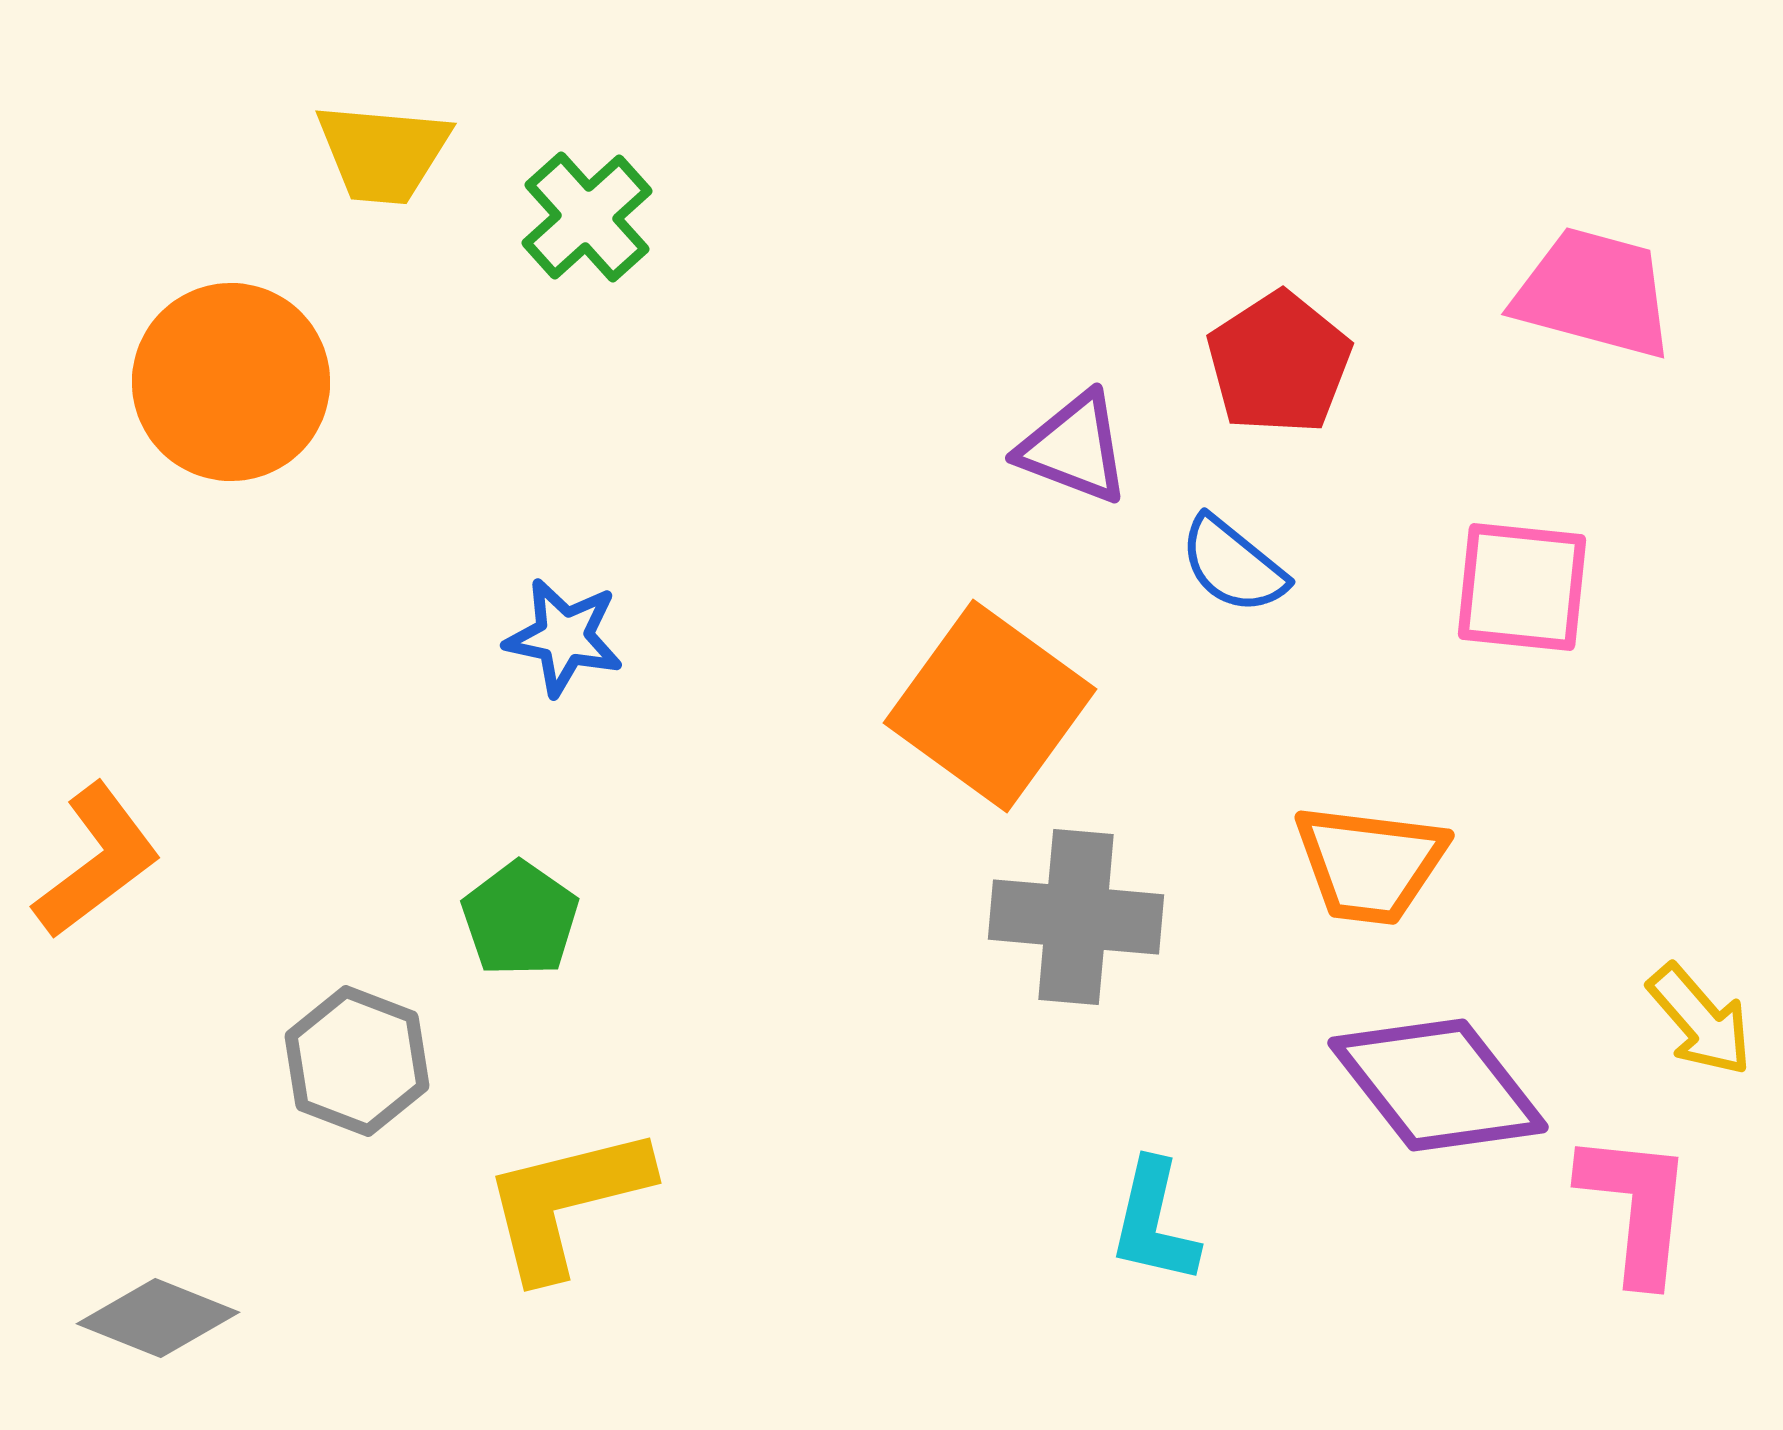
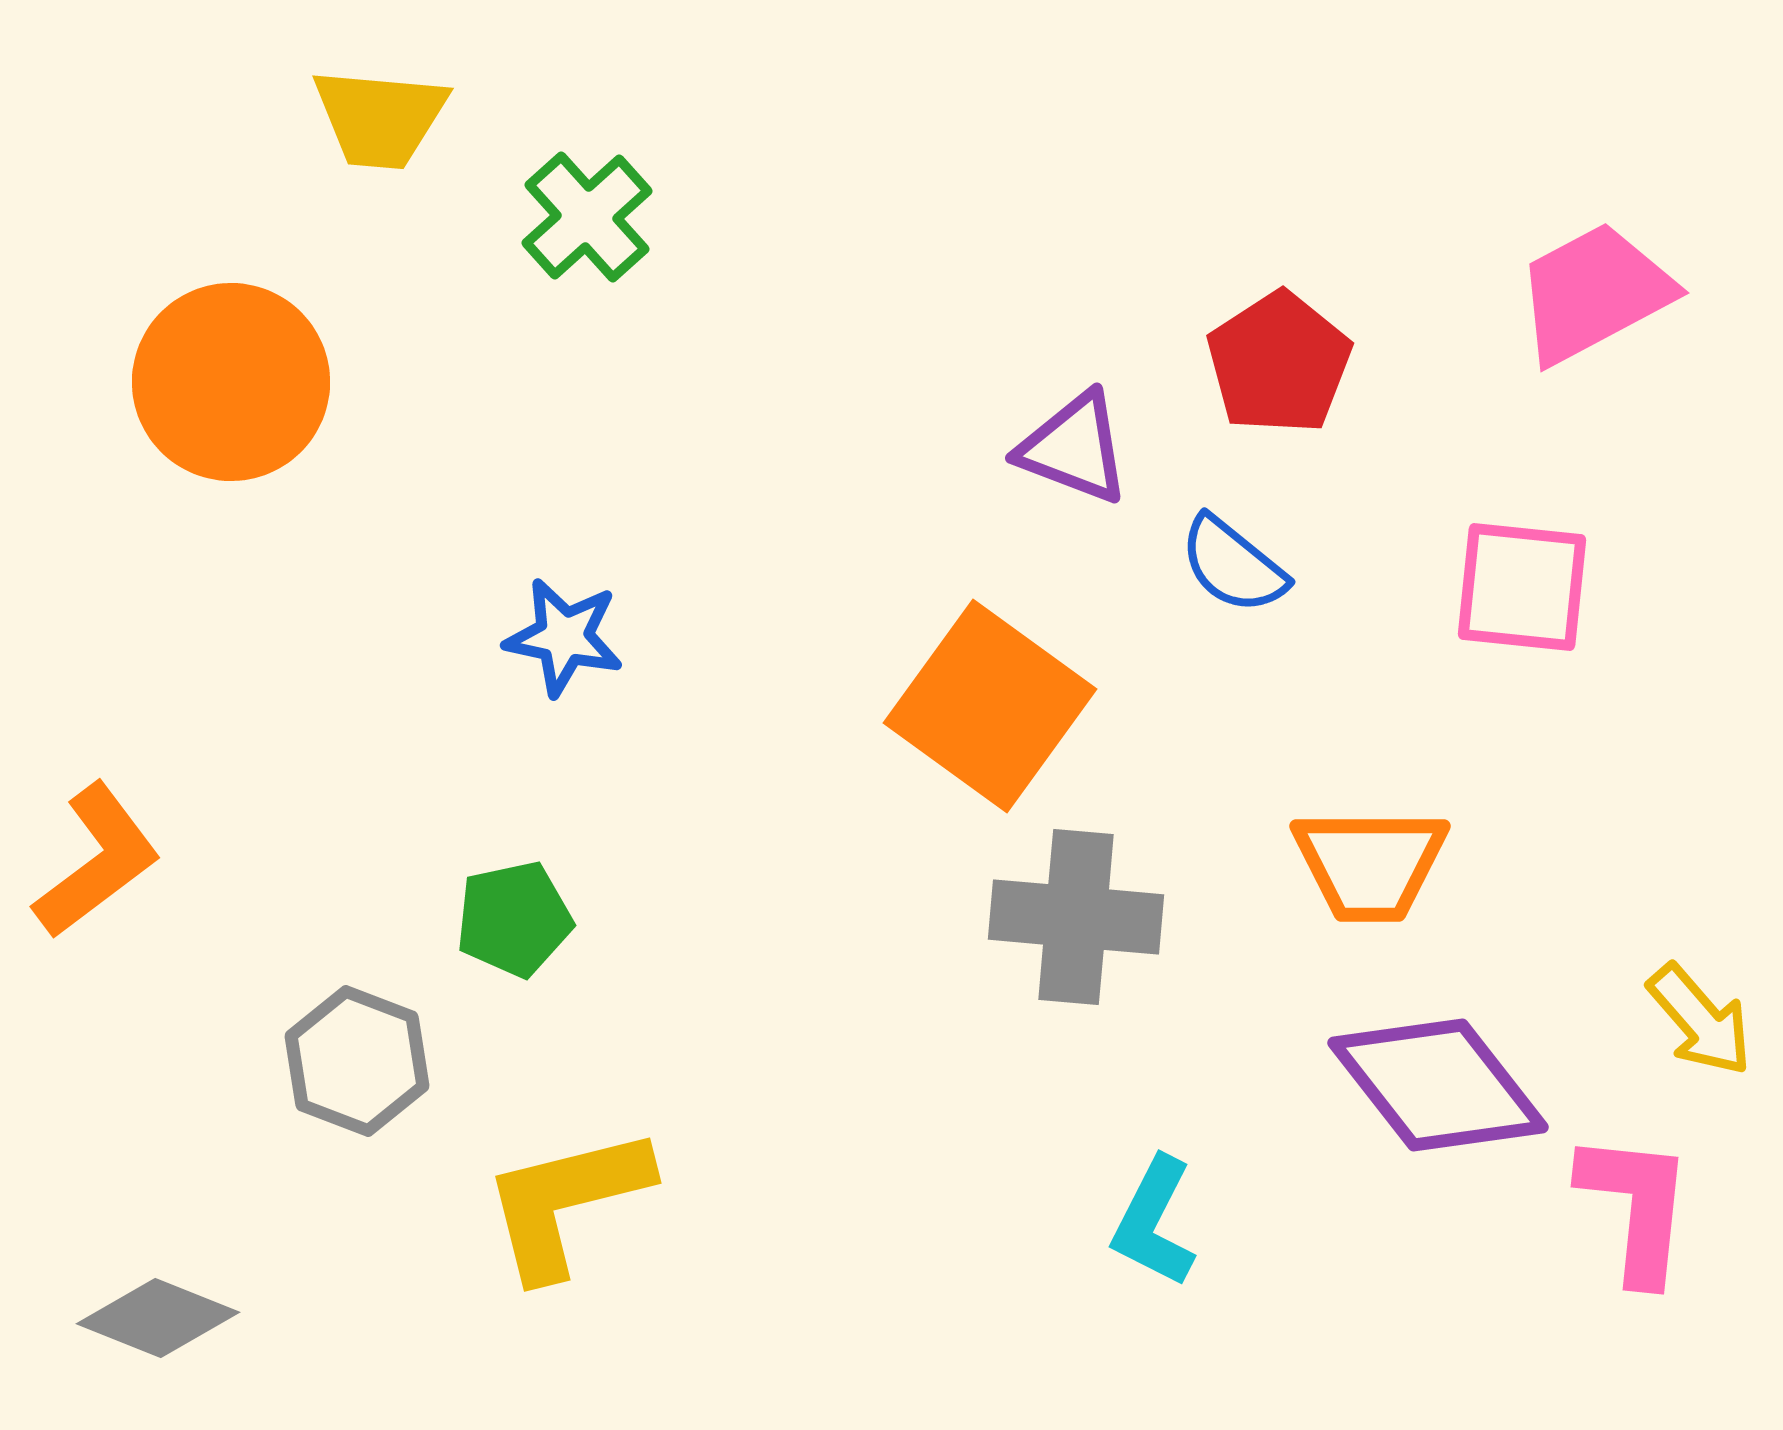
yellow trapezoid: moved 3 px left, 35 px up
pink trapezoid: rotated 43 degrees counterclockwise
orange trapezoid: rotated 7 degrees counterclockwise
green pentagon: moved 6 px left; rotated 25 degrees clockwise
cyan L-shape: rotated 14 degrees clockwise
